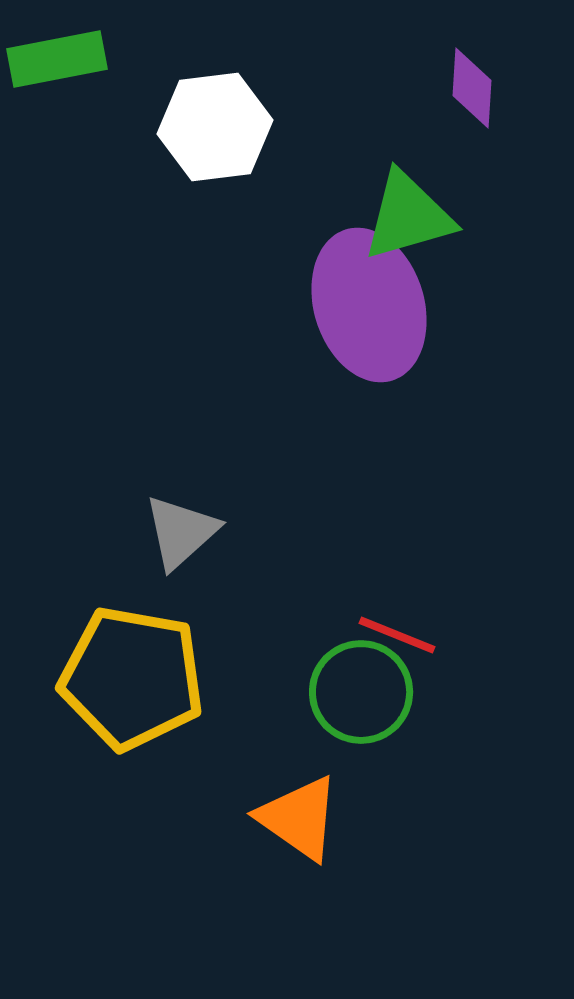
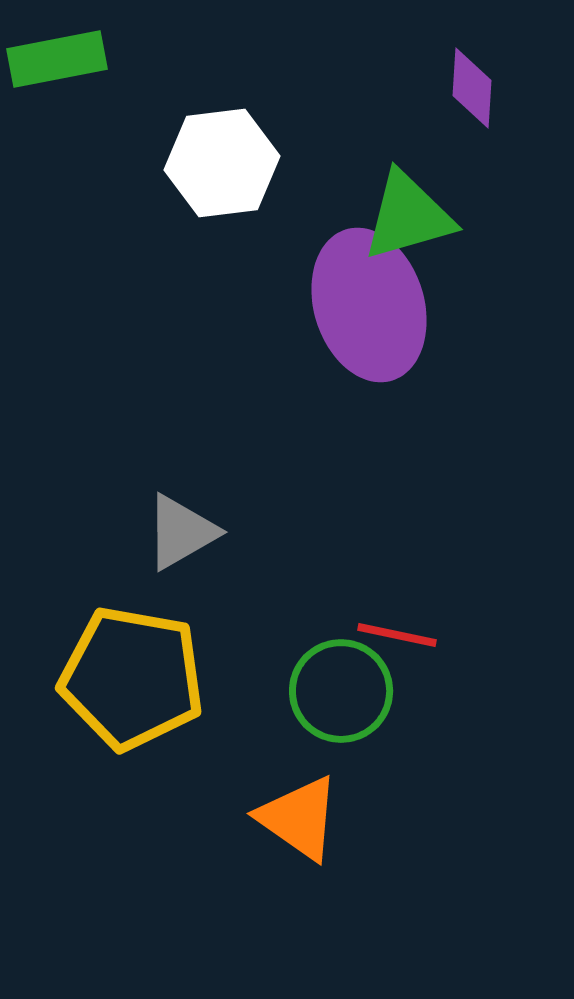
white hexagon: moved 7 px right, 36 px down
gray triangle: rotated 12 degrees clockwise
red line: rotated 10 degrees counterclockwise
green circle: moved 20 px left, 1 px up
